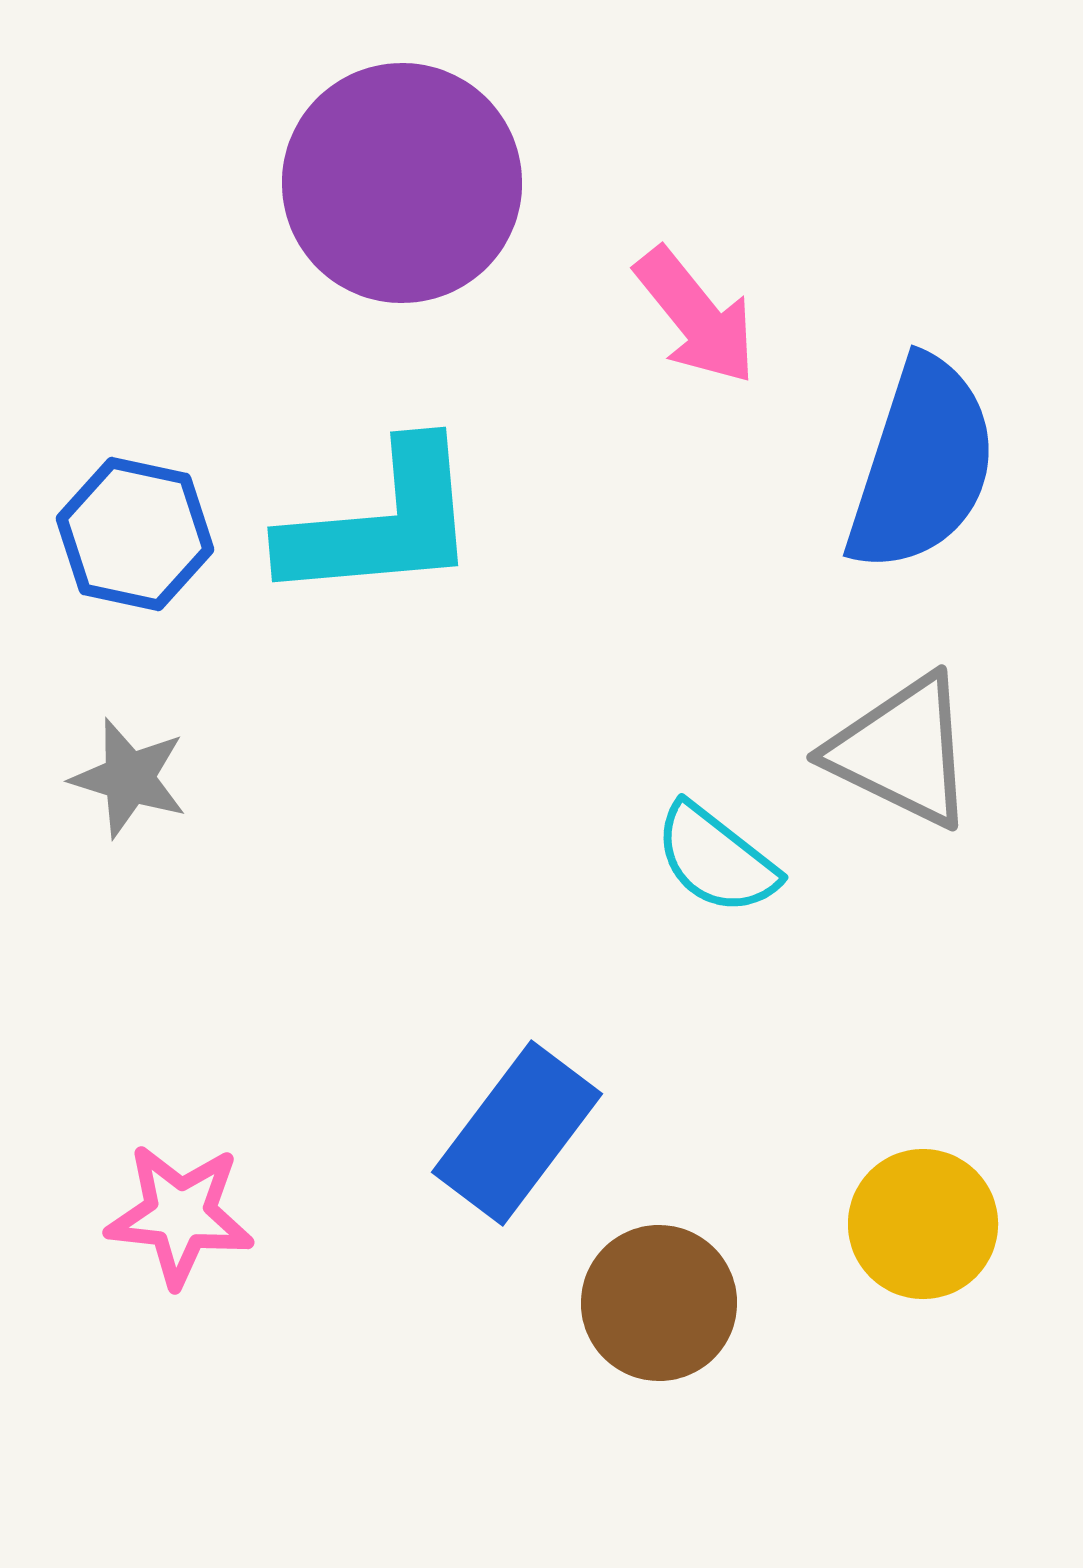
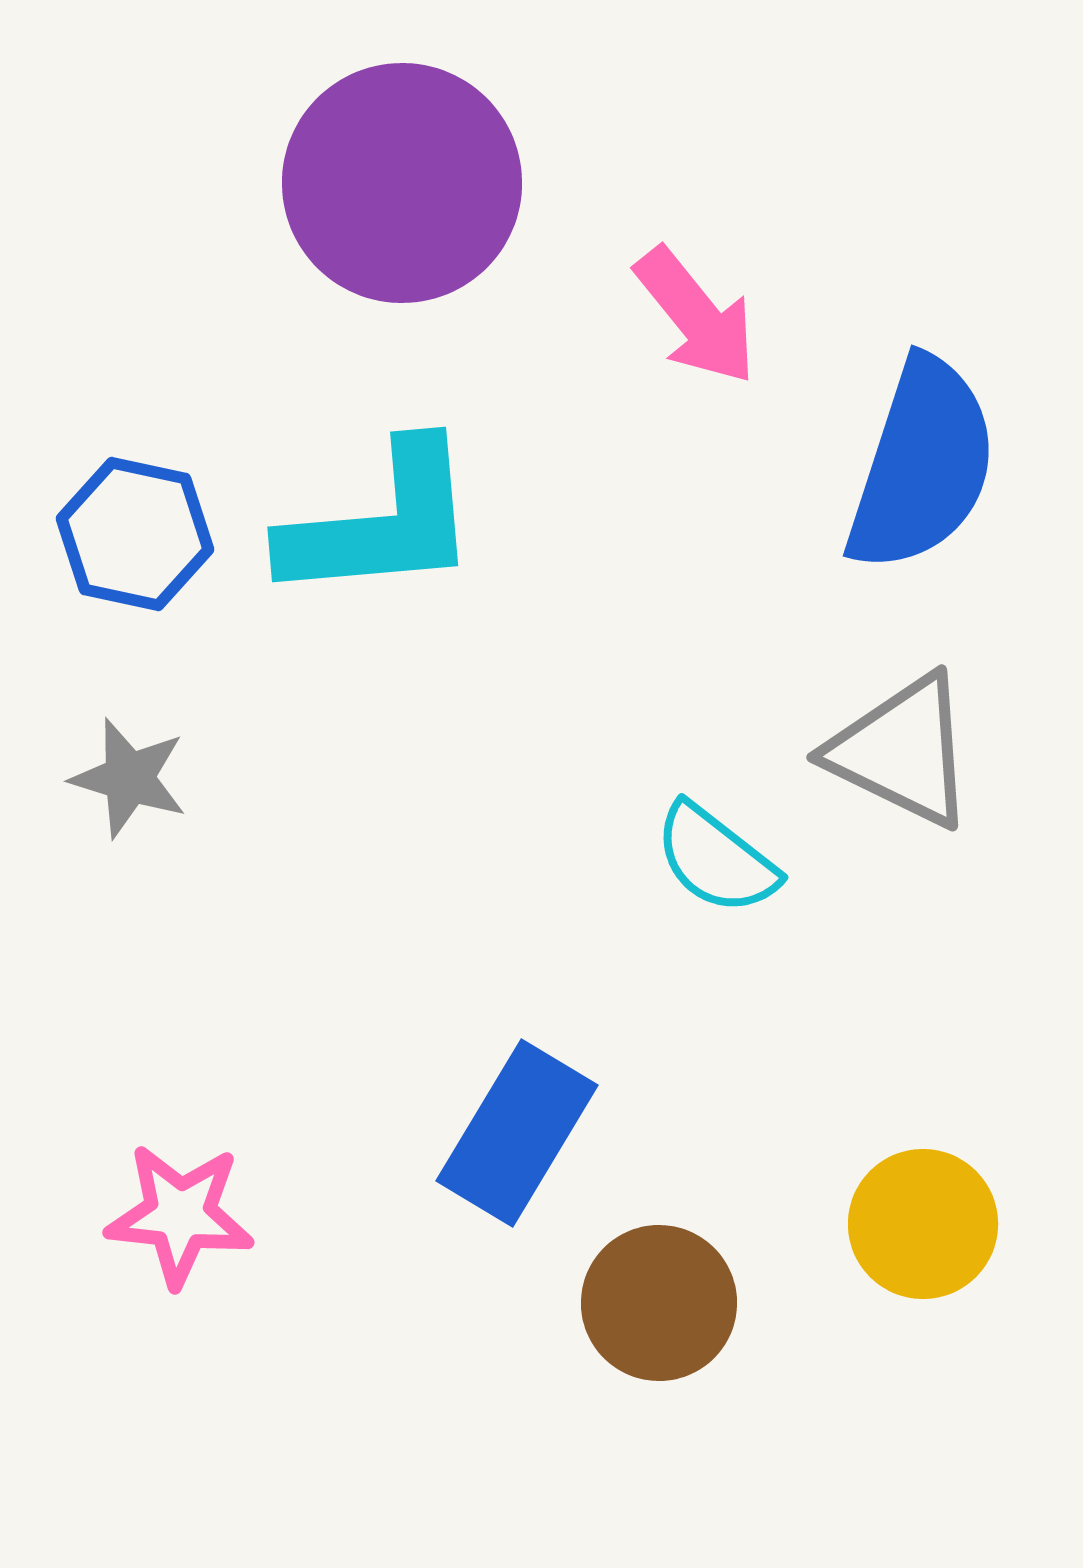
blue rectangle: rotated 6 degrees counterclockwise
